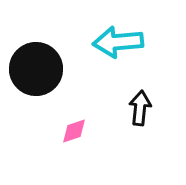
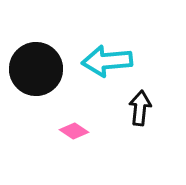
cyan arrow: moved 11 px left, 19 px down
pink diamond: rotated 52 degrees clockwise
